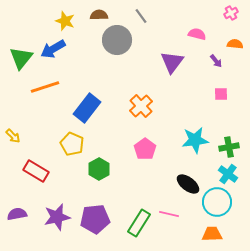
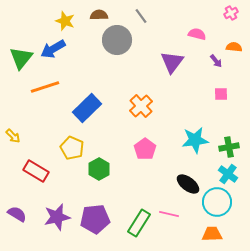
orange semicircle: moved 1 px left, 3 px down
blue rectangle: rotated 8 degrees clockwise
yellow pentagon: moved 4 px down
purple semicircle: rotated 42 degrees clockwise
